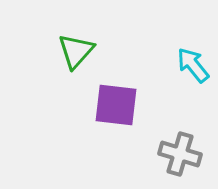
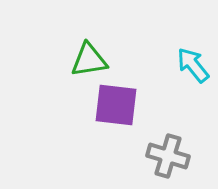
green triangle: moved 13 px right, 9 px down; rotated 39 degrees clockwise
gray cross: moved 12 px left, 2 px down
